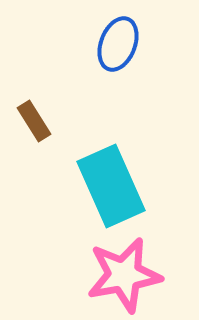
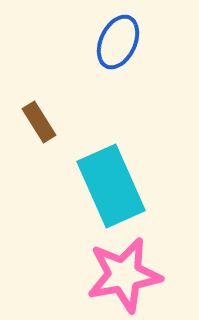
blue ellipse: moved 2 px up; rotated 4 degrees clockwise
brown rectangle: moved 5 px right, 1 px down
